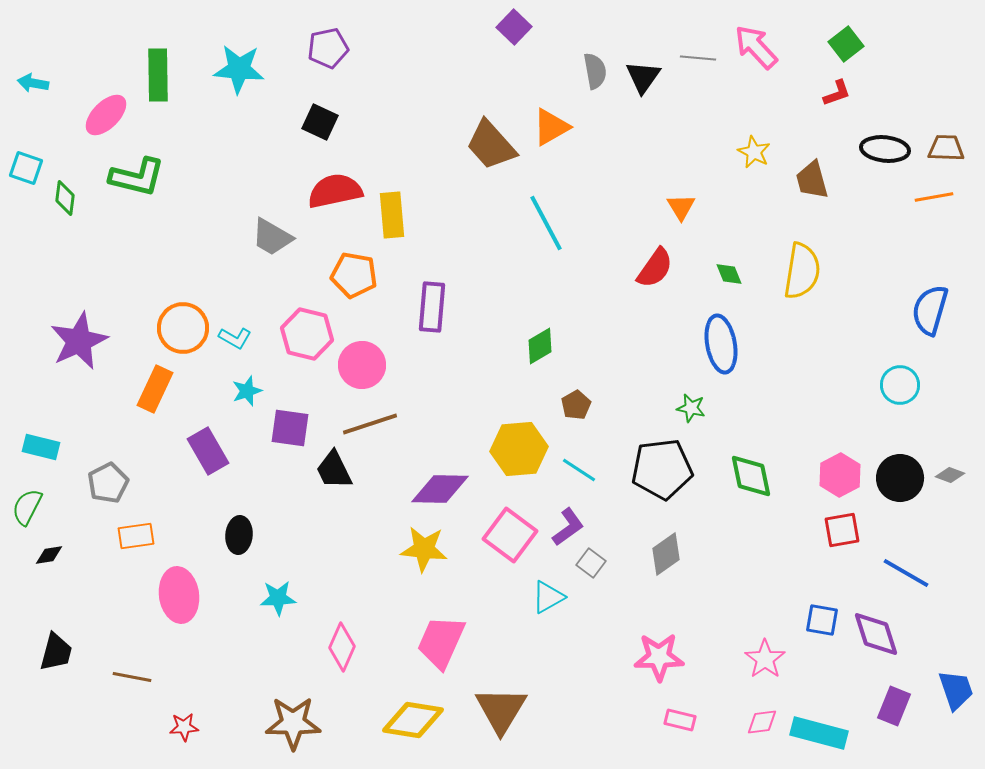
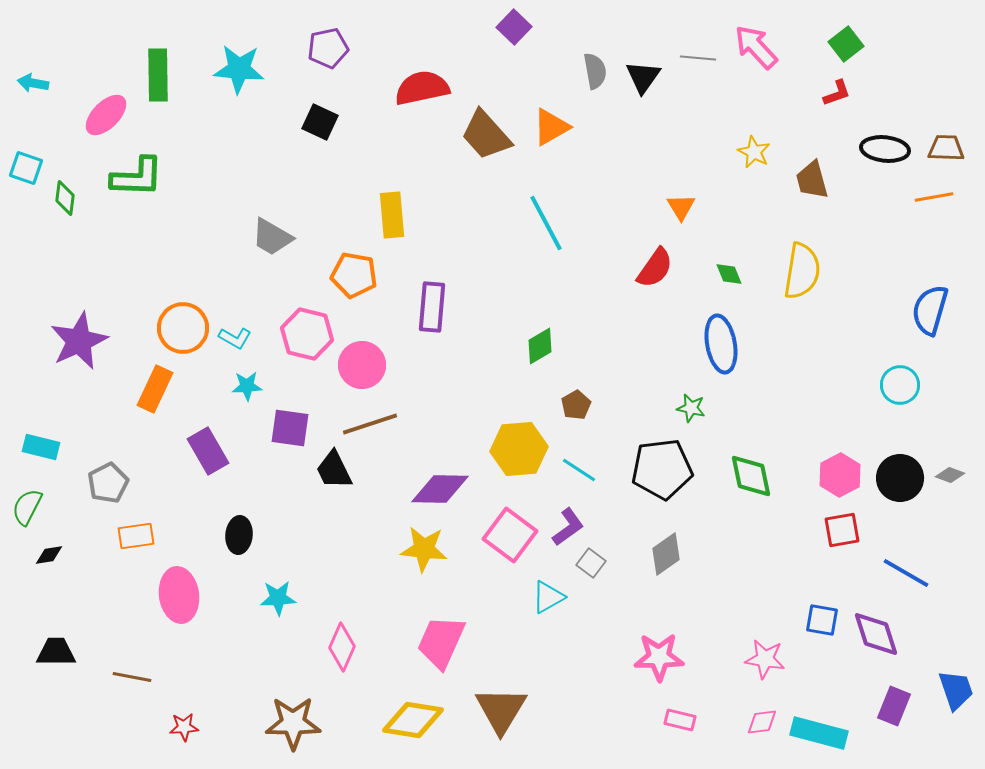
brown trapezoid at (491, 145): moved 5 px left, 10 px up
green L-shape at (137, 177): rotated 12 degrees counterclockwise
red semicircle at (335, 191): moved 87 px right, 103 px up
cyan star at (247, 391): moved 5 px up; rotated 16 degrees clockwise
black trapezoid at (56, 652): rotated 105 degrees counterclockwise
pink star at (765, 659): rotated 27 degrees counterclockwise
